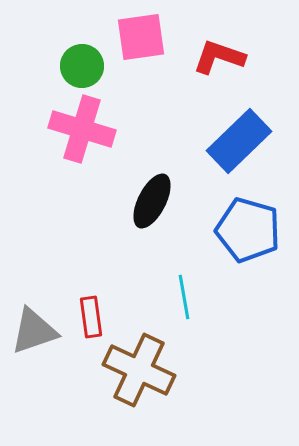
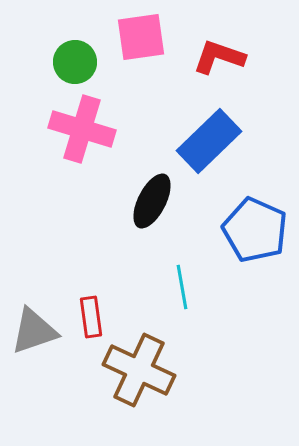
green circle: moved 7 px left, 4 px up
blue rectangle: moved 30 px left
blue pentagon: moved 7 px right; rotated 8 degrees clockwise
cyan line: moved 2 px left, 10 px up
